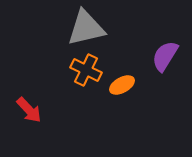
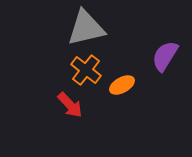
orange cross: rotated 12 degrees clockwise
red arrow: moved 41 px right, 5 px up
